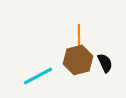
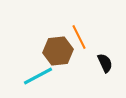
orange line: rotated 25 degrees counterclockwise
brown hexagon: moved 20 px left, 9 px up; rotated 8 degrees clockwise
